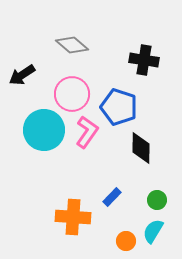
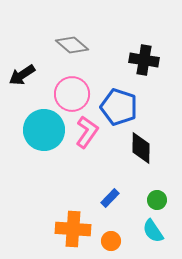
blue rectangle: moved 2 px left, 1 px down
orange cross: moved 12 px down
cyan semicircle: rotated 65 degrees counterclockwise
orange circle: moved 15 px left
